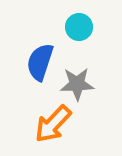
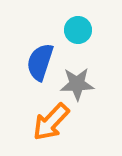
cyan circle: moved 1 px left, 3 px down
orange arrow: moved 2 px left, 2 px up
